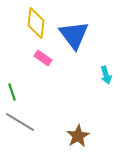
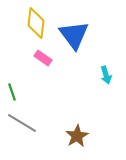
gray line: moved 2 px right, 1 px down
brown star: moved 1 px left
